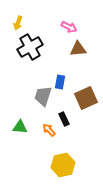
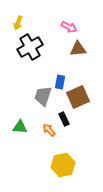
brown square: moved 8 px left, 1 px up
